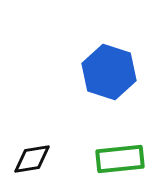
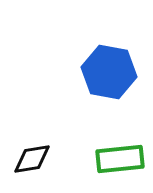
blue hexagon: rotated 8 degrees counterclockwise
